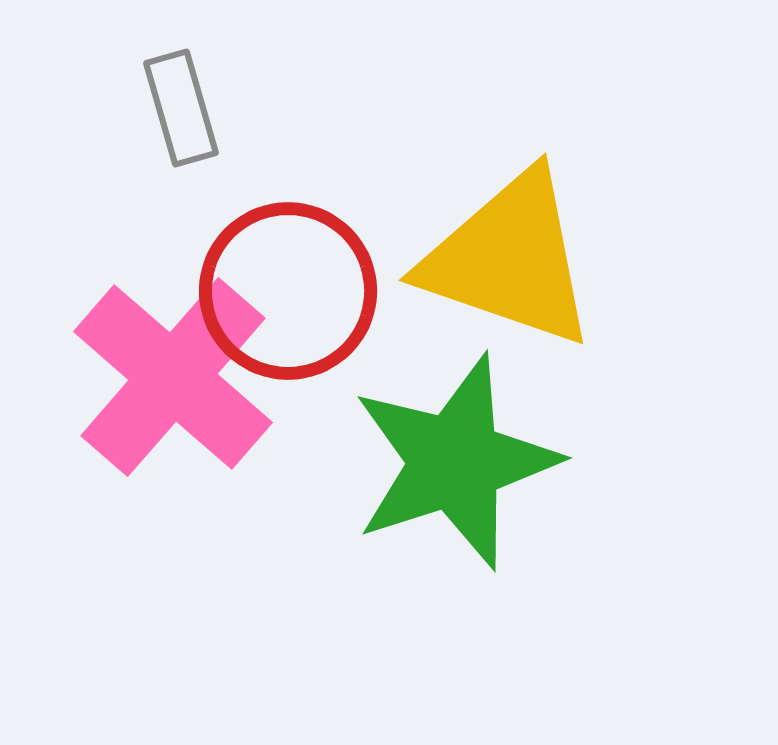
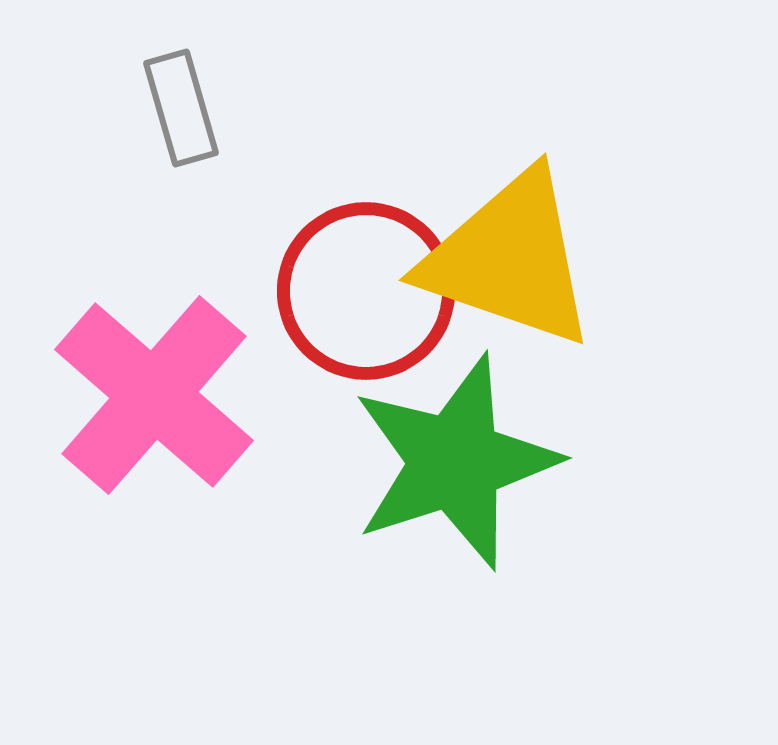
red circle: moved 78 px right
pink cross: moved 19 px left, 18 px down
